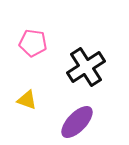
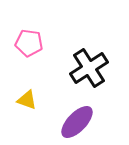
pink pentagon: moved 4 px left
black cross: moved 3 px right, 1 px down
